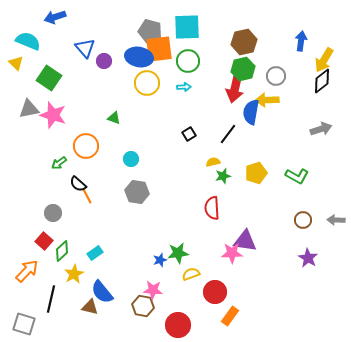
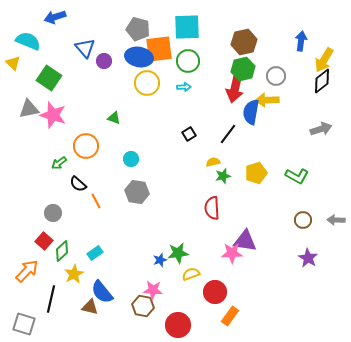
gray pentagon at (150, 31): moved 12 px left, 2 px up
yellow triangle at (16, 63): moved 3 px left
orange line at (87, 196): moved 9 px right, 5 px down
